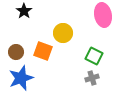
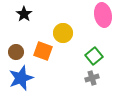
black star: moved 3 px down
green square: rotated 24 degrees clockwise
